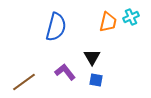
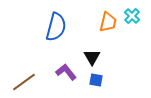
cyan cross: moved 1 px right, 1 px up; rotated 21 degrees counterclockwise
purple L-shape: moved 1 px right
